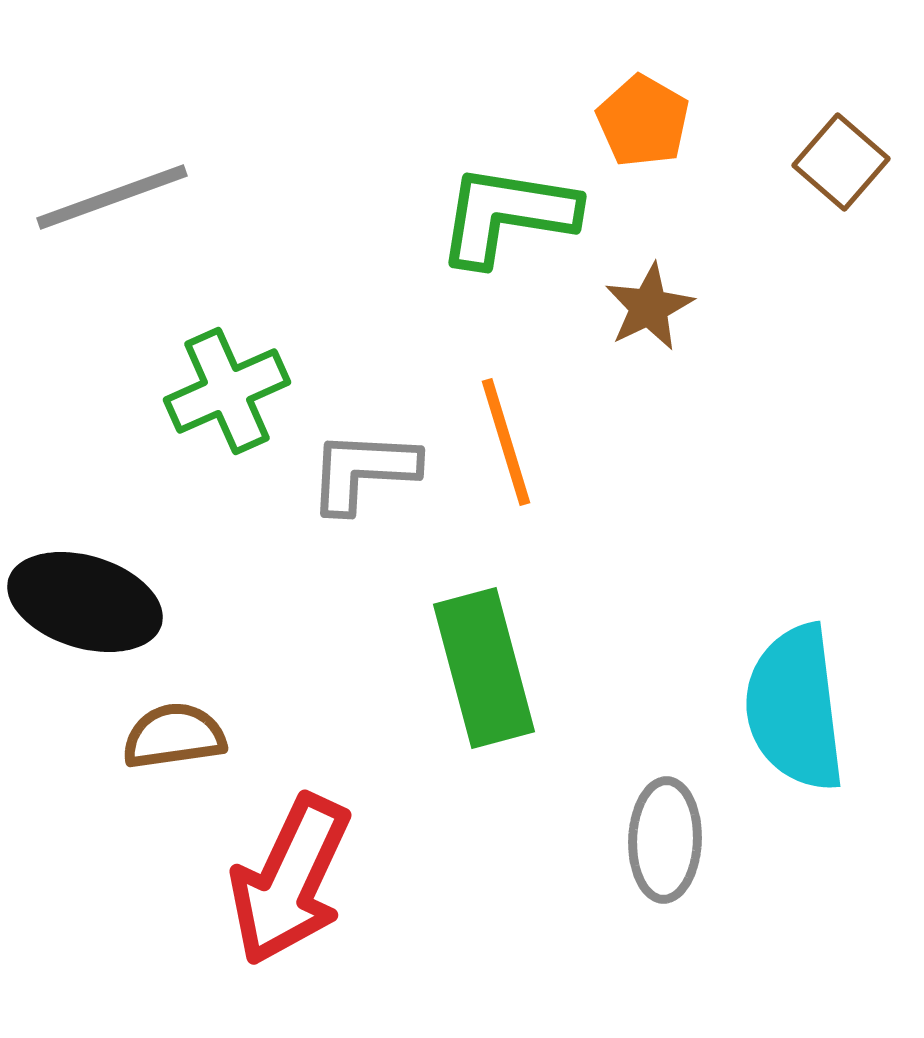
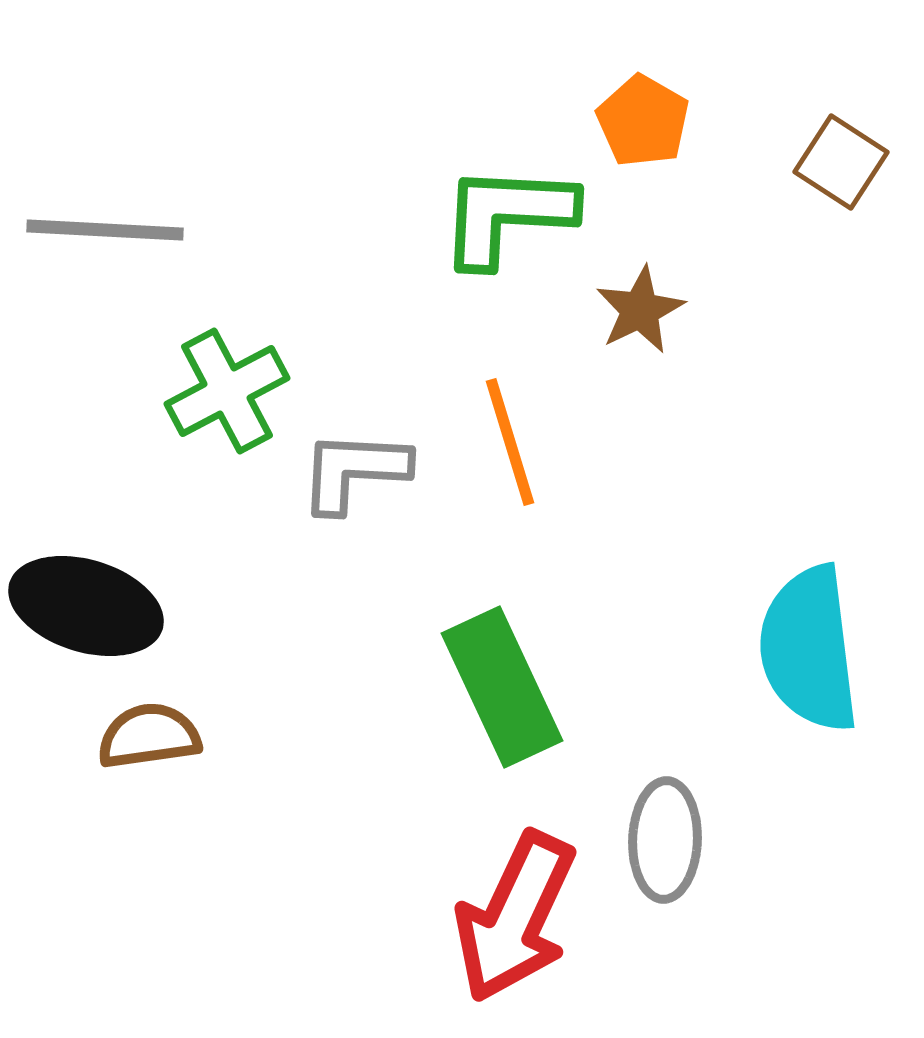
brown square: rotated 8 degrees counterclockwise
gray line: moved 7 px left, 33 px down; rotated 23 degrees clockwise
green L-shape: rotated 6 degrees counterclockwise
brown star: moved 9 px left, 3 px down
green cross: rotated 4 degrees counterclockwise
orange line: moved 4 px right
gray L-shape: moved 9 px left
black ellipse: moved 1 px right, 4 px down
green rectangle: moved 18 px right, 19 px down; rotated 10 degrees counterclockwise
cyan semicircle: moved 14 px right, 59 px up
brown semicircle: moved 25 px left
red arrow: moved 225 px right, 37 px down
